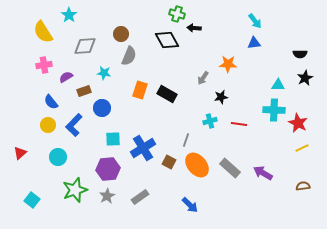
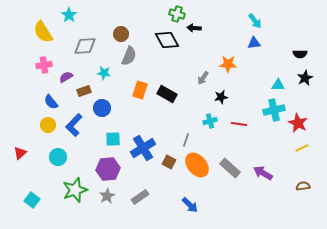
cyan cross at (274, 110): rotated 15 degrees counterclockwise
